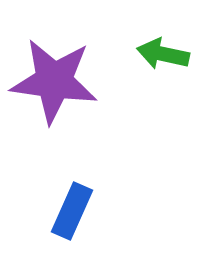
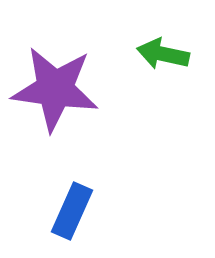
purple star: moved 1 px right, 8 px down
